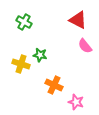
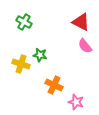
red triangle: moved 3 px right, 2 px down
